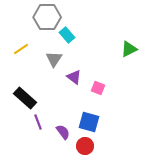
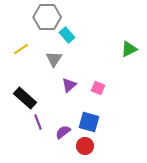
purple triangle: moved 5 px left, 8 px down; rotated 42 degrees clockwise
purple semicircle: rotated 91 degrees counterclockwise
